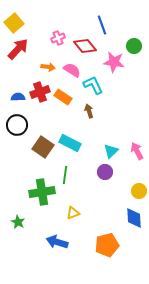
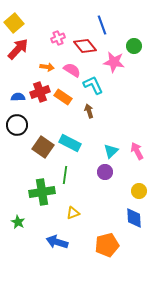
orange arrow: moved 1 px left
